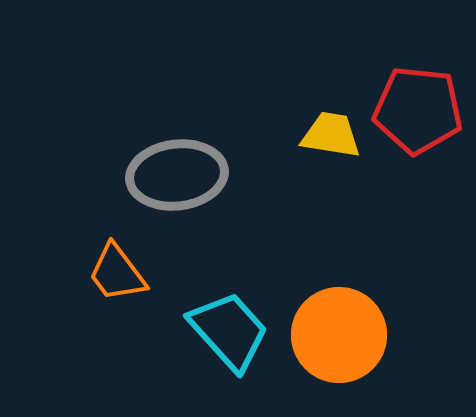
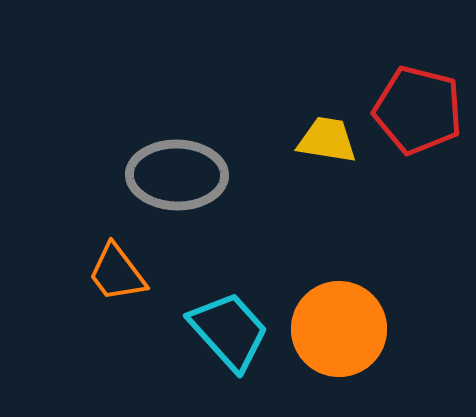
red pentagon: rotated 8 degrees clockwise
yellow trapezoid: moved 4 px left, 5 px down
gray ellipse: rotated 8 degrees clockwise
orange circle: moved 6 px up
